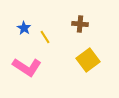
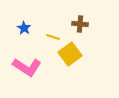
yellow line: moved 8 px right; rotated 40 degrees counterclockwise
yellow square: moved 18 px left, 6 px up
